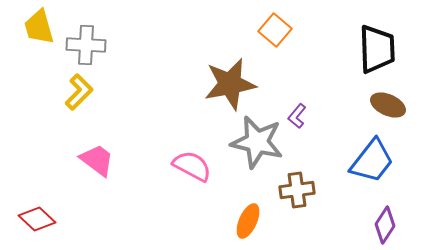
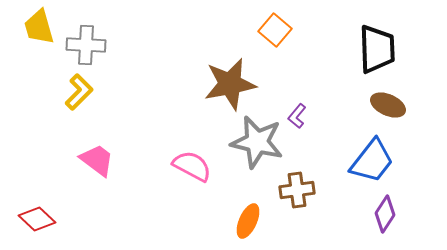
purple diamond: moved 11 px up
